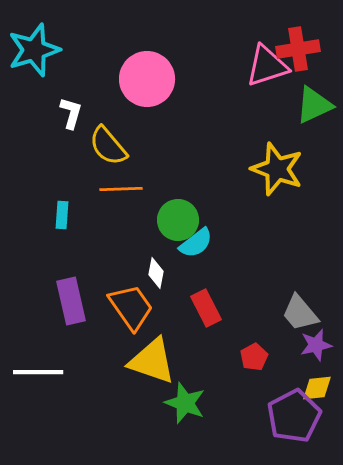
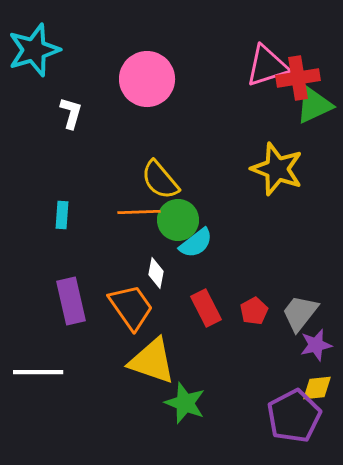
red cross: moved 29 px down
yellow semicircle: moved 52 px right, 34 px down
orange line: moved 18 px right, 23 px down
gray trapezoid: rotated 78 degrees clockwise
red pentagon: moved 46 px up
